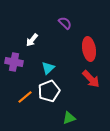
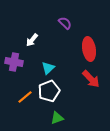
green triangle: moved 12 px left
